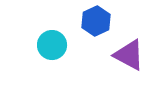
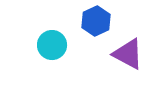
purple triangle: moved 1 px left, 1 px up
